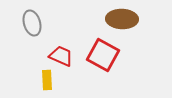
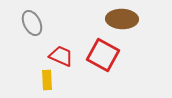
gray ellipse: rotated 10 degrees counterclockwise
